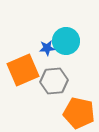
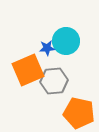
orange square: moved 5 px right
